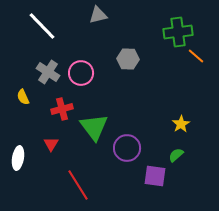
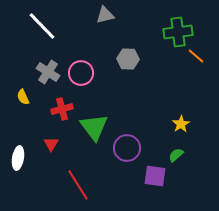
gray triangle: moved 7 px right
